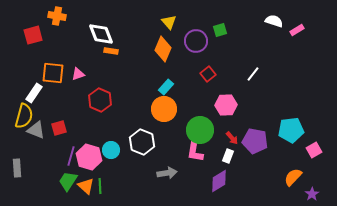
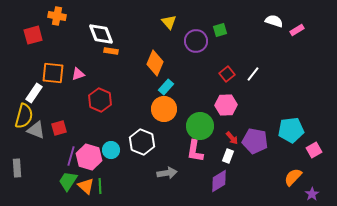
orange diamond at (163, 49): moved 8 px left, 14 px down
red square at (208, 74): moved 19 px right
green circle at (200, 130): moved 4 px up
